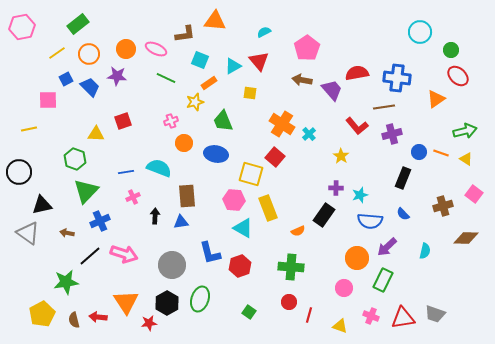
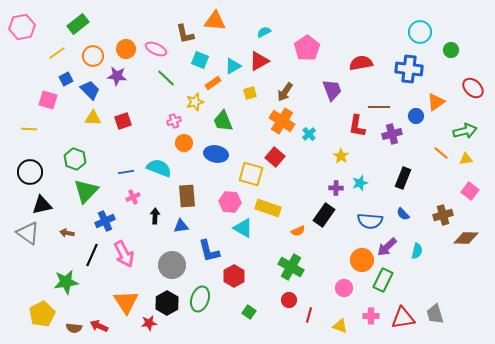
brown L-shape at (185, 34): rotated 85 degrees clockwise
orange circle at (89, 54): moved 4 px right, 2 px down
red triangle at (259, 61): rotated 40 degrees clockwise
red semicircle at (357, 73): moved 4 px right, 10 px up
red ellipse at (458, 76): moved 15 px right, 12 px down
green line at (166, 78): rotated 18 degrees clockwise
blue cross at (397, 78): moved 12 px right, 9 px up
brown arrow at (302, 80): moved 17 px left, 12 px down; rotated 66 degrees counterclockwise
orange rectangle at (209, 83): moved 4 px right
blue trapezoid at (90, 87): moved 3 px down
purple trapezoid at (332, 90): rotated 20 degrees clockwise
yellow square at (250, 93): rotated 24 degrees counterclockwise
orange triangle at (436, 99): moved 3 px down
pink square at (48, 100): rotated 18 degrees clockwise
brown line at (384, 107): moved 5 px left; rotated 10 degrees clockwise
pink cross at (171, 121): moved 3 px right
orange cross at (282, 124): moved 3 px up
red L-shape at (357, 126): rotated 50 degrees clockwise
yellow line at (29, 129): rotated 14 degrees clockwise
yellow triangle at (96, 134): moved 3 px left, 16 px up
blue circle at (419, 152): moved 3 px left, 36 px up
orange line at (441, 153): rotated 21 degrees clockwise
yellow triangle at (466, 159): rotated 40 degrees counterclockwise
black circle at (19, 172): moved 11 px right
pink square at (474, 194): moved 4 px left, 3 px up
cyan star at (360, 195): moved 12 px up
pink hexagon at (234, 200): moved 4 px left, 2 px down
brown cross at (443, 206): moved 9 px down
yellow rectangle at (268, 208): rotated 50 degrees counterclockwise
blue cross at (100, 221): moved 5 px right
blue triangle at (181, 222): moved 4 px down
cyan semicircle at (425, 251): moved 8 px left
blue L-shape at (210, 253): moved 1 px left, 2 px up
pink arrow at (124, 254): rotated 44 degrees clockwise
black line at (90, 256): moved 2 px right, 1 px up; rotated 25 degrees counterclockwise
orange circle at (357, 258): moved 5 px right, 2 px down
red hexagon at (240, 266): moved 6 px left, 10 px down; rotated 10 degrees counterclockwise
green cross at (291, 267): rotated 25 degrees clockwise
red circle at (289, 302): moved 2 px up
gray trapezoid at (435, 314): rotated 55 degrees clockwise
pink cross at (371, 316): rotated 21 degrees counterclockwise
red arrow at (98, 317): moved 1 px right, 9 px down; rotated 18 degrees clockwise
brown semicircle at (74, 320): moved 8 px down; rotated 70 degrees counterclockwise
